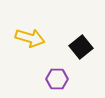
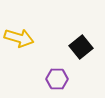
yellow arrow: moved 11 px left
